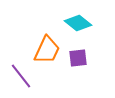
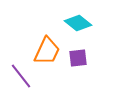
orange trapezoid: moved 1 px down
